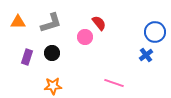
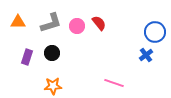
pink circle: moved 8 px left, 11 px up
